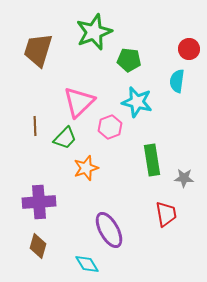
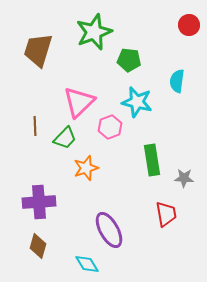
red circle: moved 24 px up
